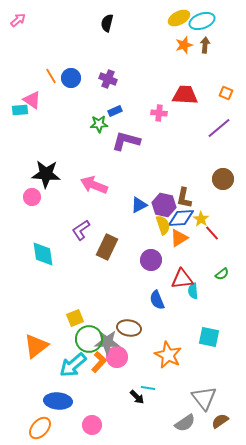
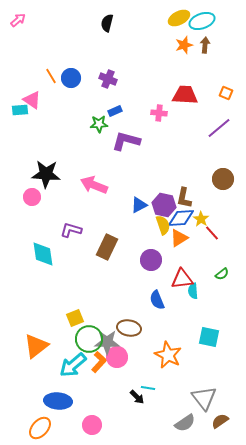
purple L-shape at (81, 230): moved 10 px left; rotated 50 degrees clockwise
